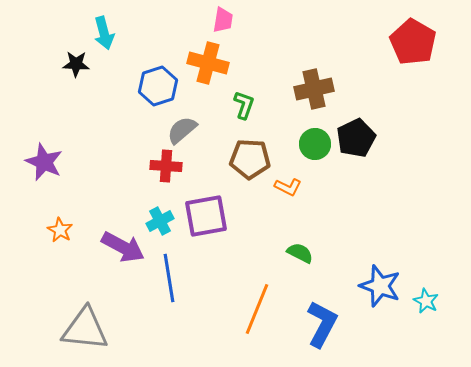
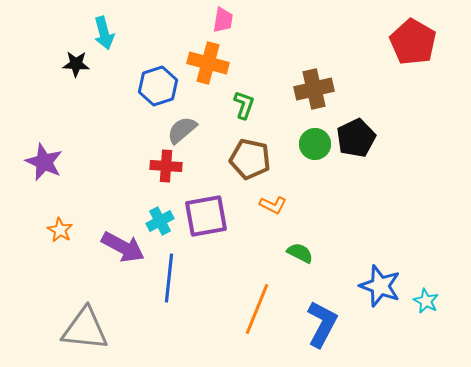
brown pentagon: rotated 9 degrees clockwise
orange L-shape: moved 15 px left, 18 px down
blue line: rotated 15 degrees clockwise
